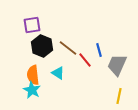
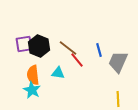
purple square: moved 8 px left, 19 px down
black hexagon: moved 3 px left
red line: moved 8 px left
gray trapezoid: moved 1 px right, 3 px up
cyan triangle: rotated 24 degrees counterclockwise
yellow line: moved 1 px left, 3 px down; rotated 14 degrees counterclockwise
